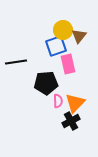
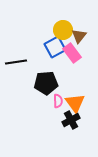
blue square: moved 1 px left, 1 px down; rotated 10 degrees counterclockwise
pink rectangle: moved 4 px right, 11 px up; rotated 24 degrees counterclockwise
orange triangle: rotated 20 degrees counterclockwise
black cross: moved 1 px up
